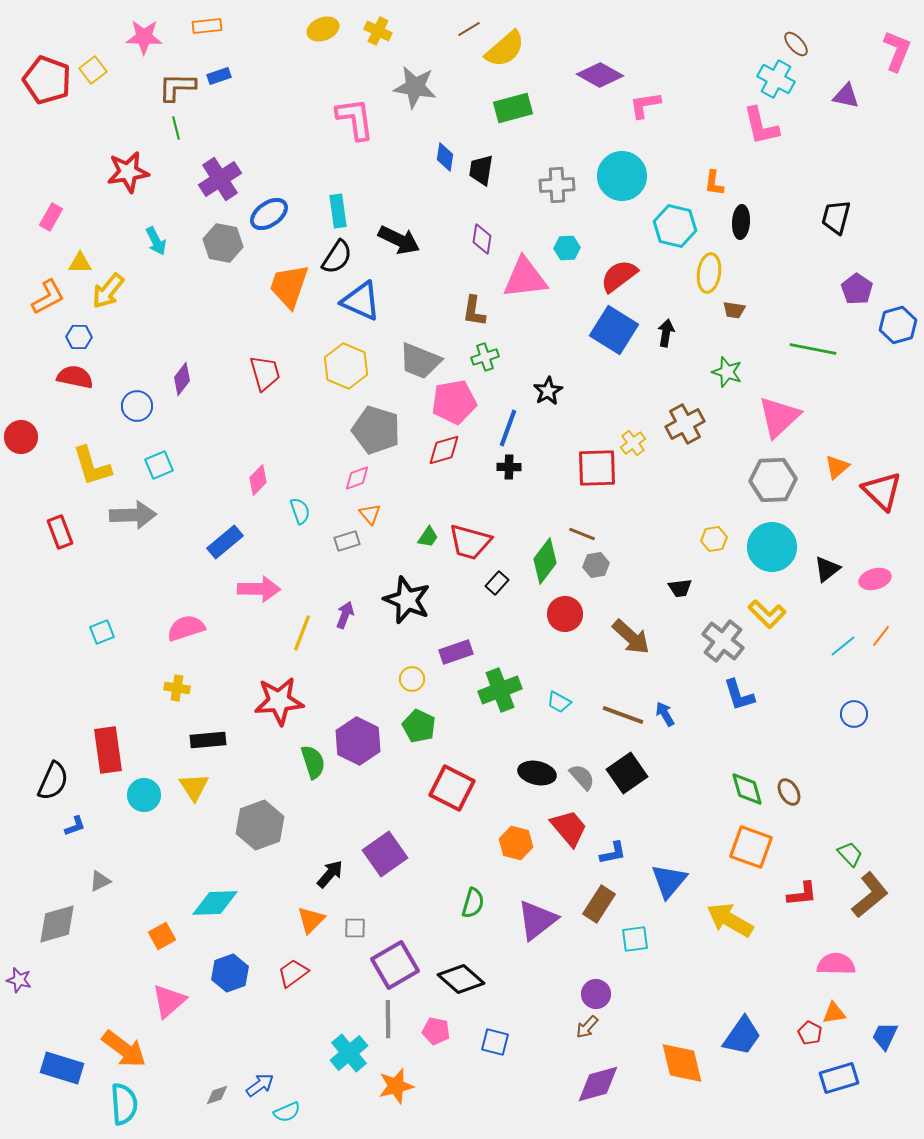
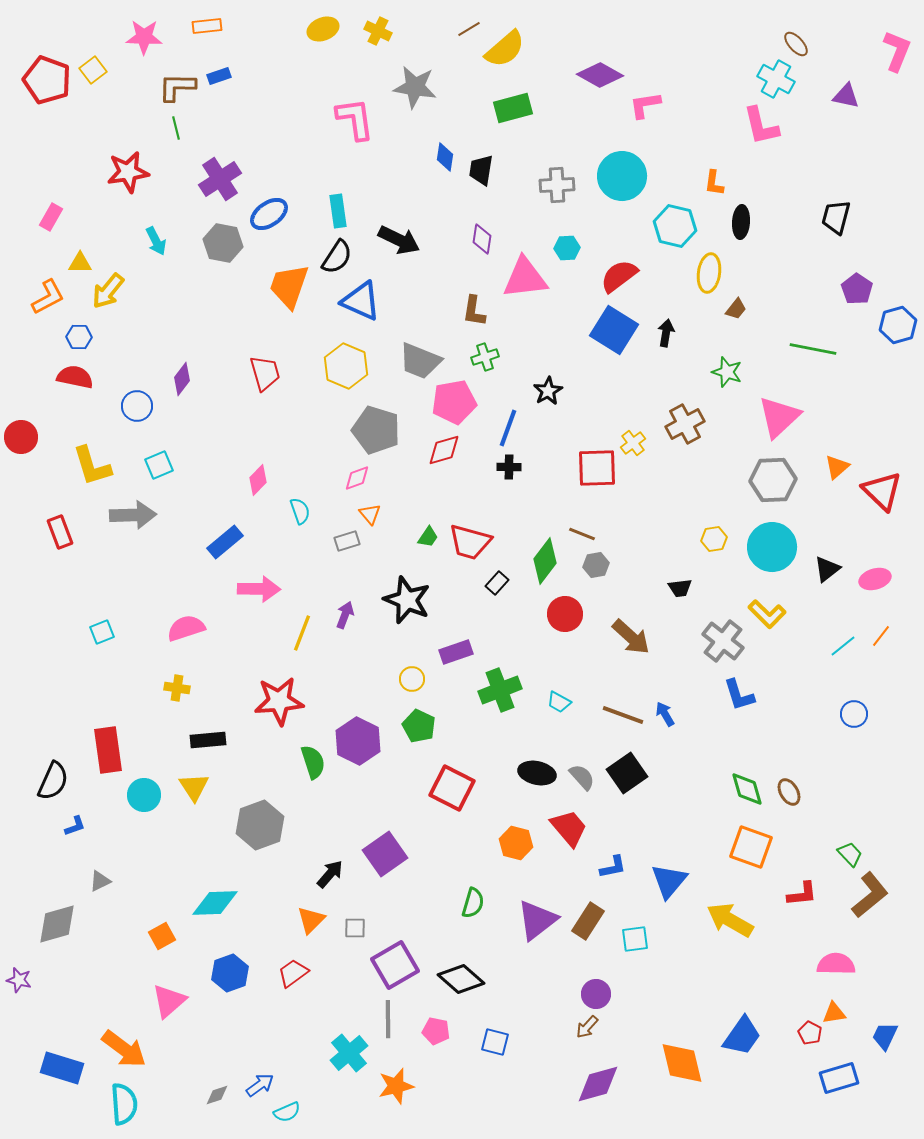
brown trapezoid at (734, 310): moved 2 px right, 1 px up; rotated 60 degrees counterclockwise
blue L-shape at (613, 853): moved 14 px down
brown rectangle at (599, 904): moved 11 px left, 17 px down
